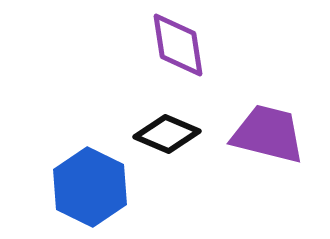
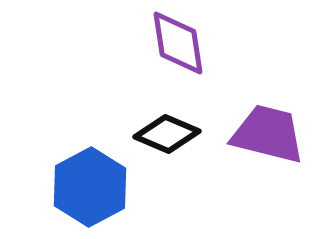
purple diamond: moved 2 px up
blue hexagon: rotated 6 degrees clockwise
